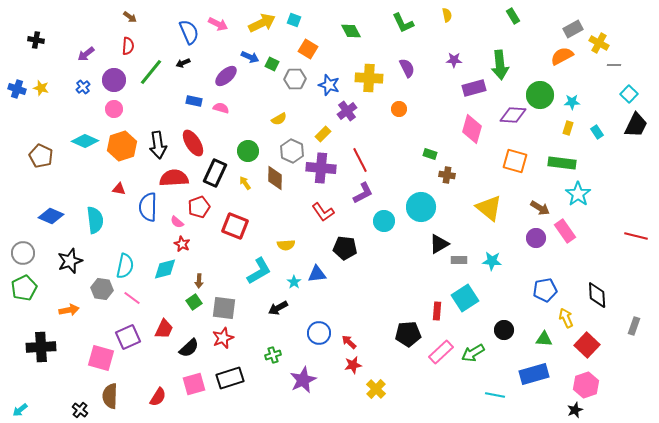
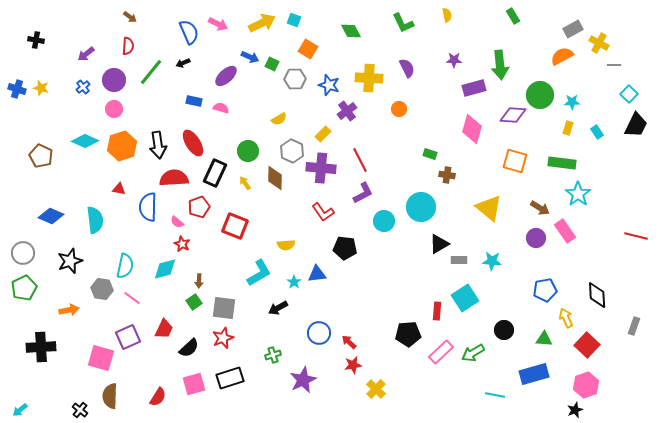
cyan L-shape at (259, 271): moved 2 px down
